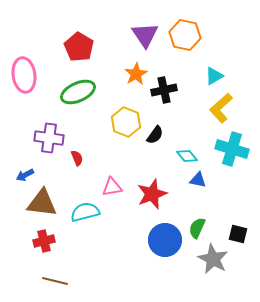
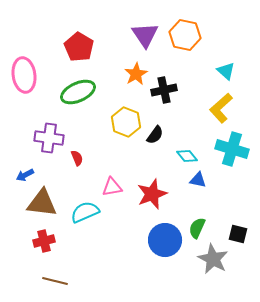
cyan triangle: moved 12 px right, 5 px up; rotated 48 degrees counterclockwise
cyan semicircle: rotated 8 degrees counterclockwise
